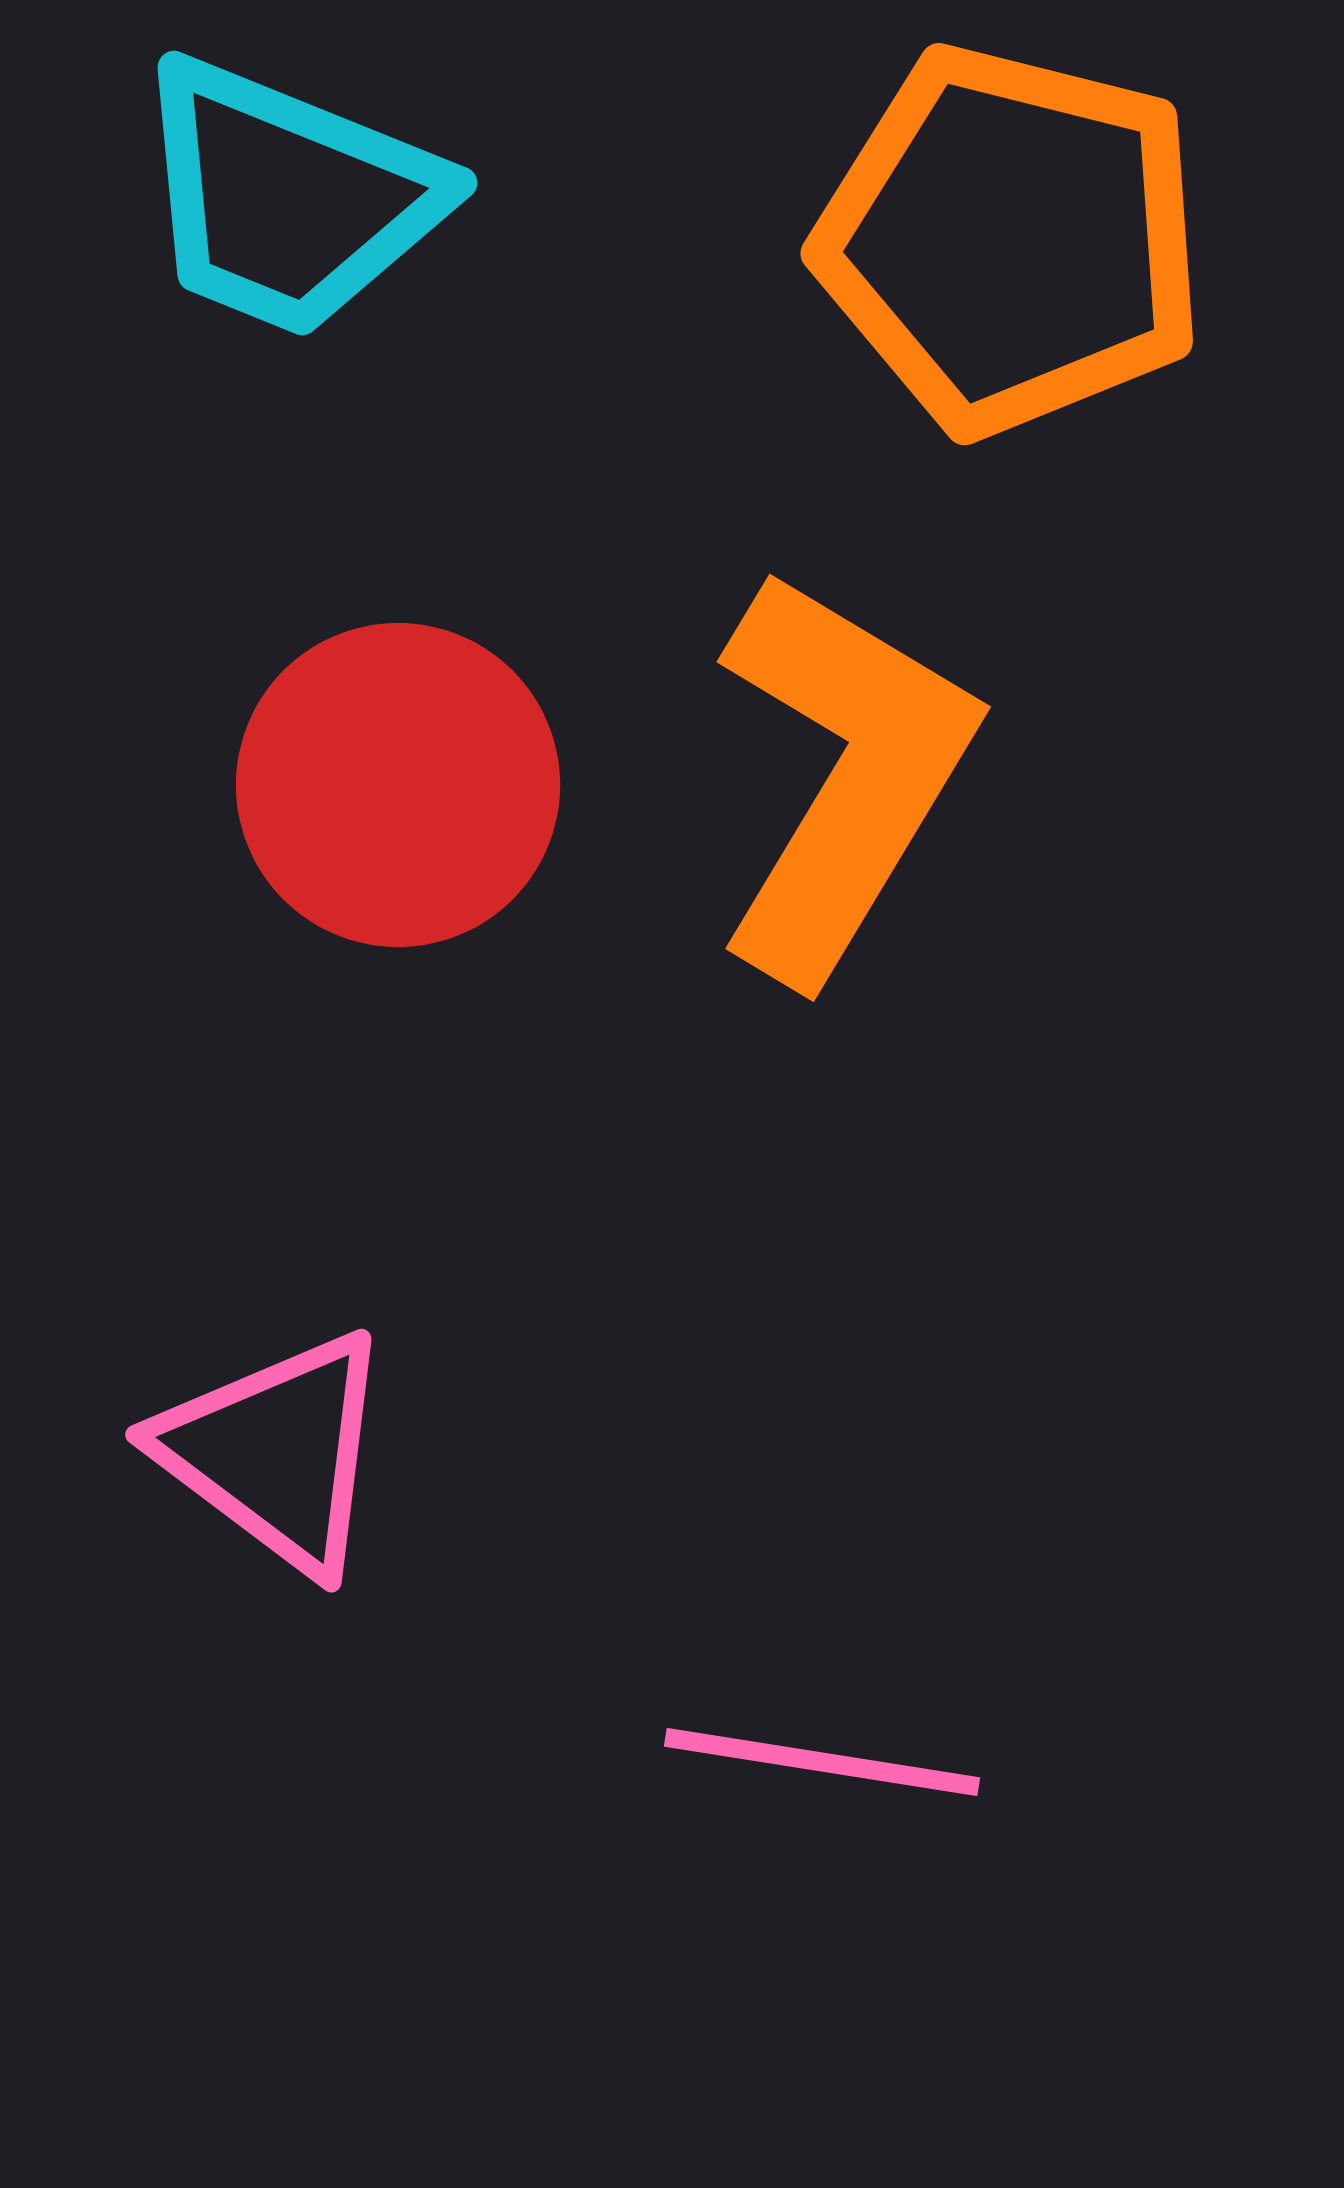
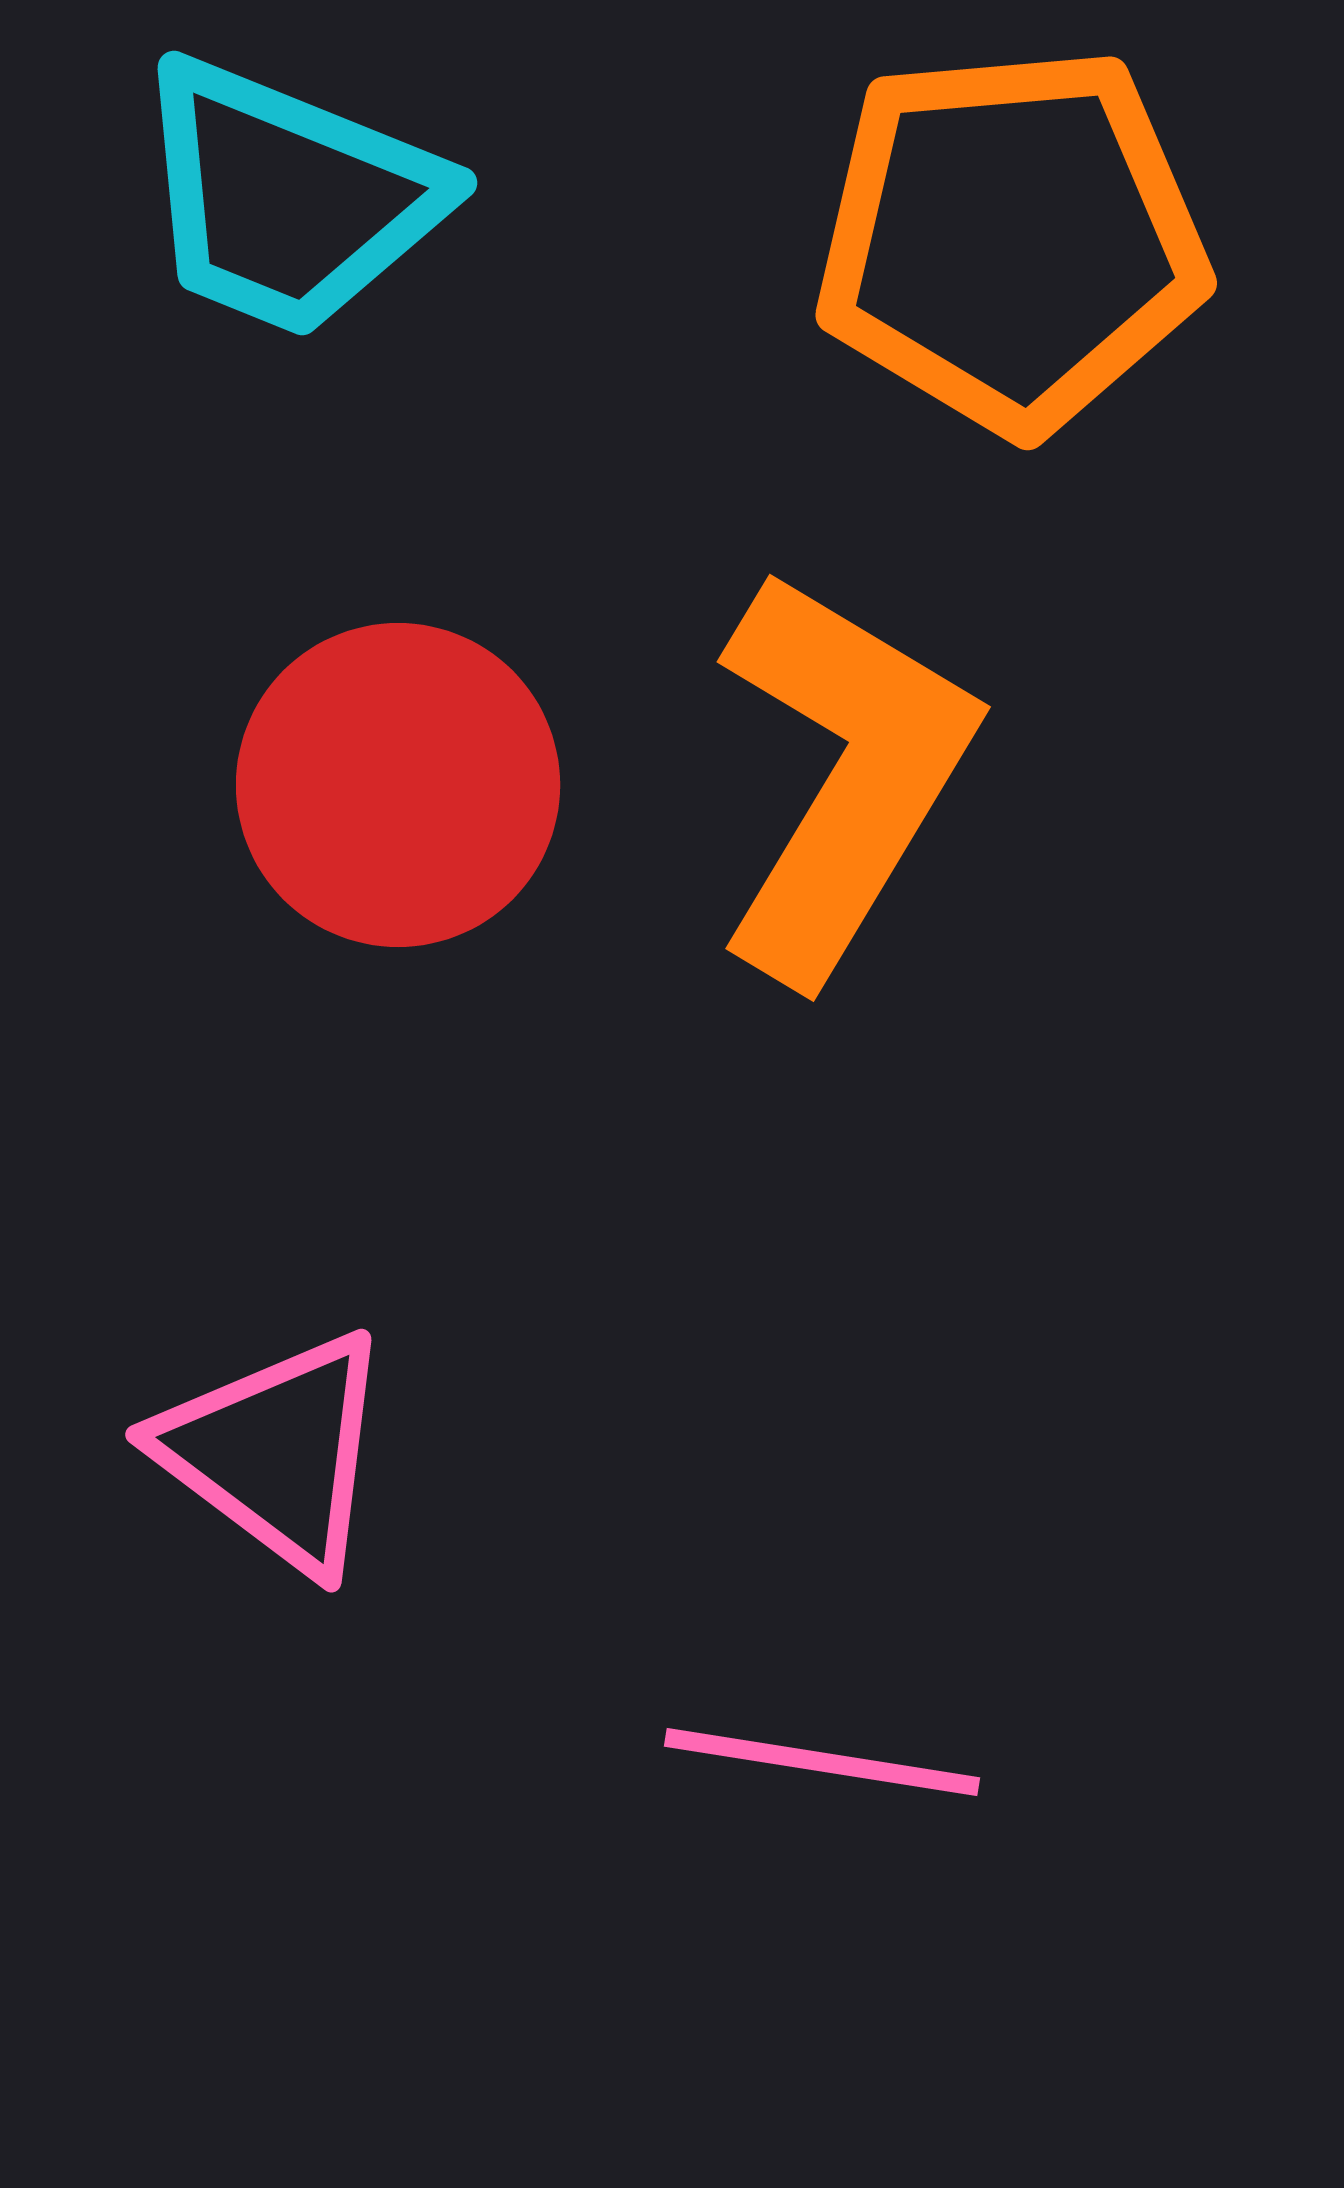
orange pentagon: rotated 19 degrees counterclockwise
